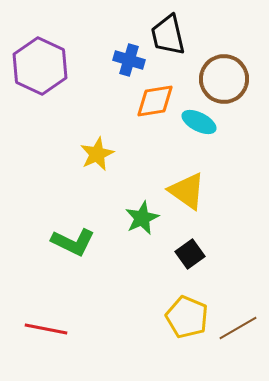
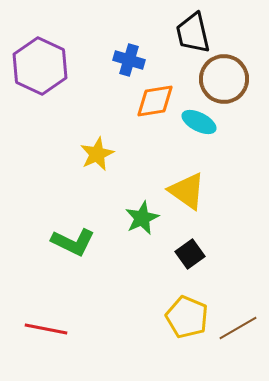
black trapezoid: moved 25 px right, 2 px up
